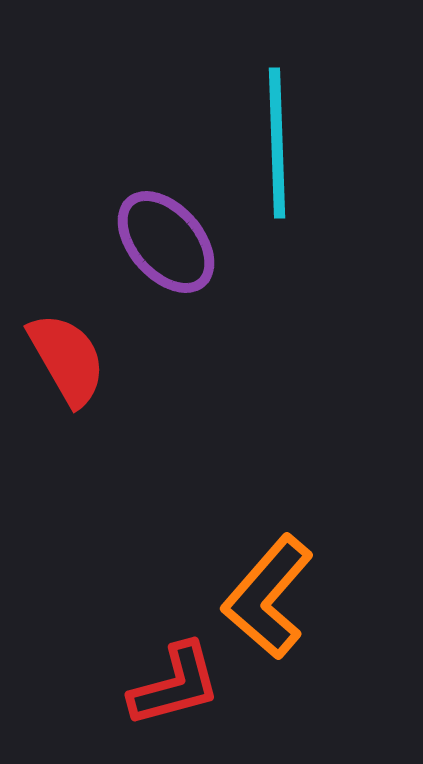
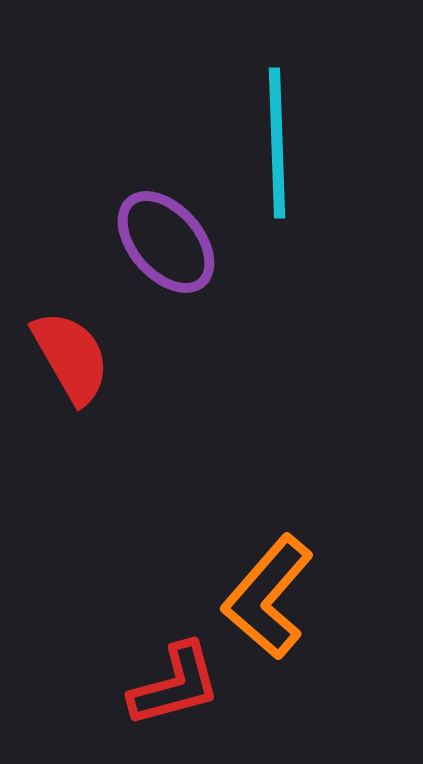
red semicircle: moved 4 px right, 2 px up
